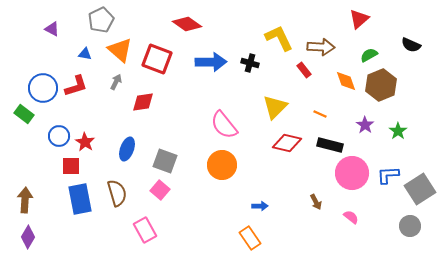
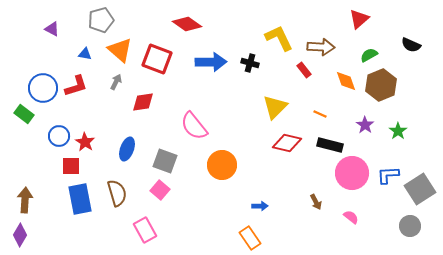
gray pentagon at (101, 20): rotated 10 degrees clockwise
pink semicircle at (224, 125): moved 30 px left, 1 px down
purple diamond at (28, 237): moved 8 px left, 2 px up
